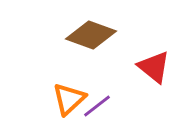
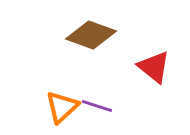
orange triangle: moved 7 px left, 8 px down
purple line: rotated 56 degrees clockwise
